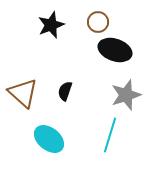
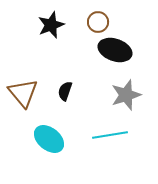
brown triangle: rotated 8 degrees clockwise
cyan line: rotated 64 degrees clockwise
